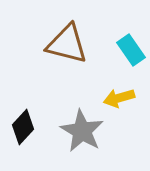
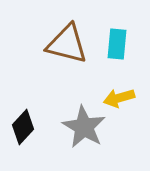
cyan rectangle: moved 14 px left, 6 px up; rotated 40 degrees clockwise
gray star: moved 2 px right, 4 px up
